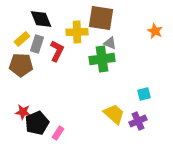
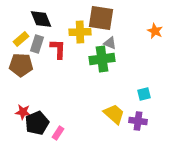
yellow cross: moved 3 px right
yellow rectangle: moved 1 px left
red L-shape: moved 1 px right, 2 px up; rotated 25 degrees counterclockwise
purple cross: rotated 30 degrees clockwise
